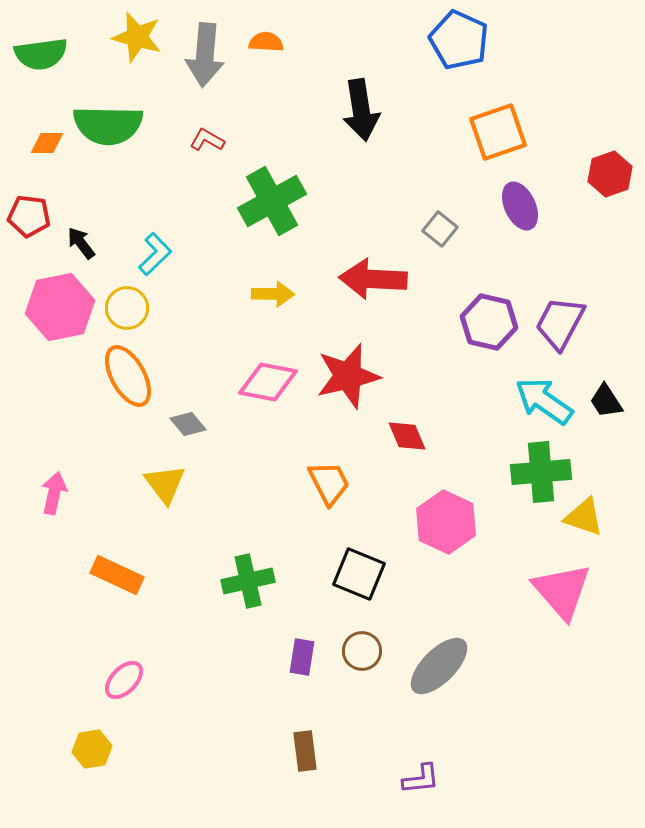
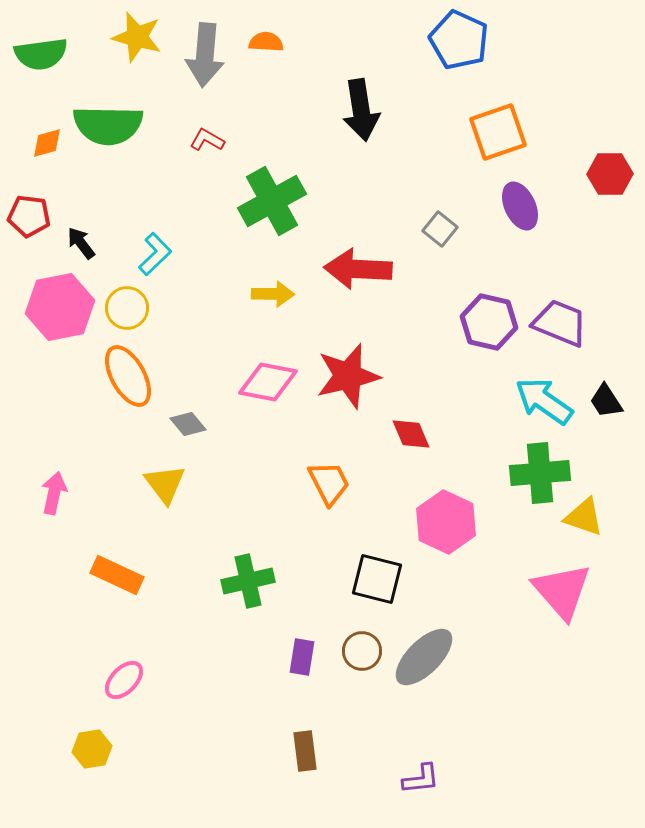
orange diamond at (47, 143): rotated 16 degrees counterclockwise
red hexagon at (610, 174): rotated 18 degrees clockwise
red arrow at (373, 279): moved 15 px left, 10 px up
purple trapezoid at (560, 323): rotated 84 degrees clockwise
red diamond at (407, 436): moved 4 px right, 2 px up
green cross at (541, 472): moved 1 px left, 1 px down
black square at (359, 574): moved 18 px right, 5 px down; rotated 8 degrees counterclockwise
gray ellipse at (439, 666): moved 15 px left, 9 px up
